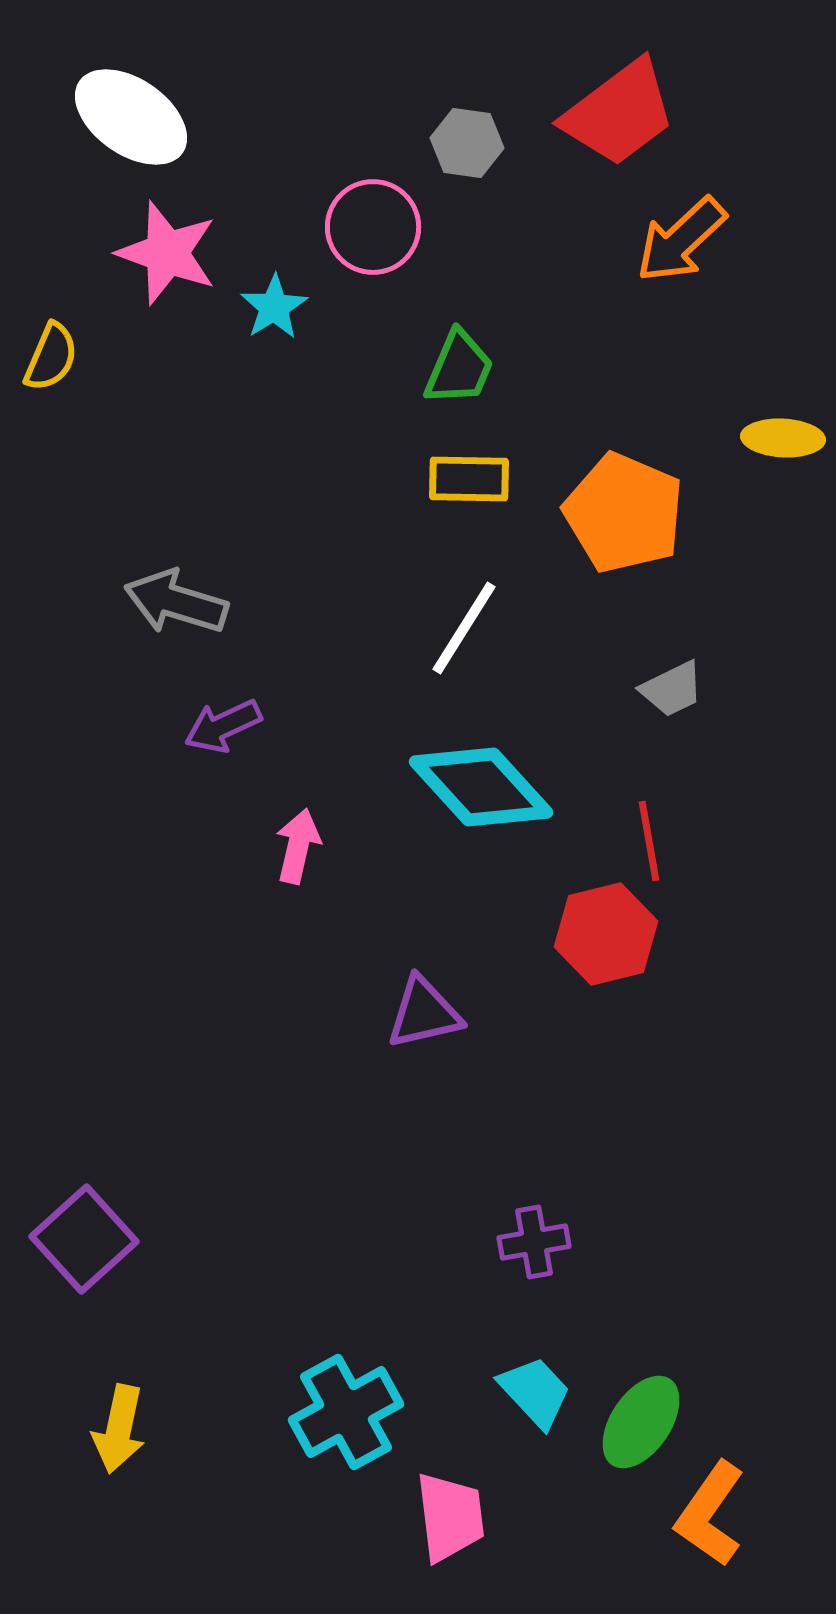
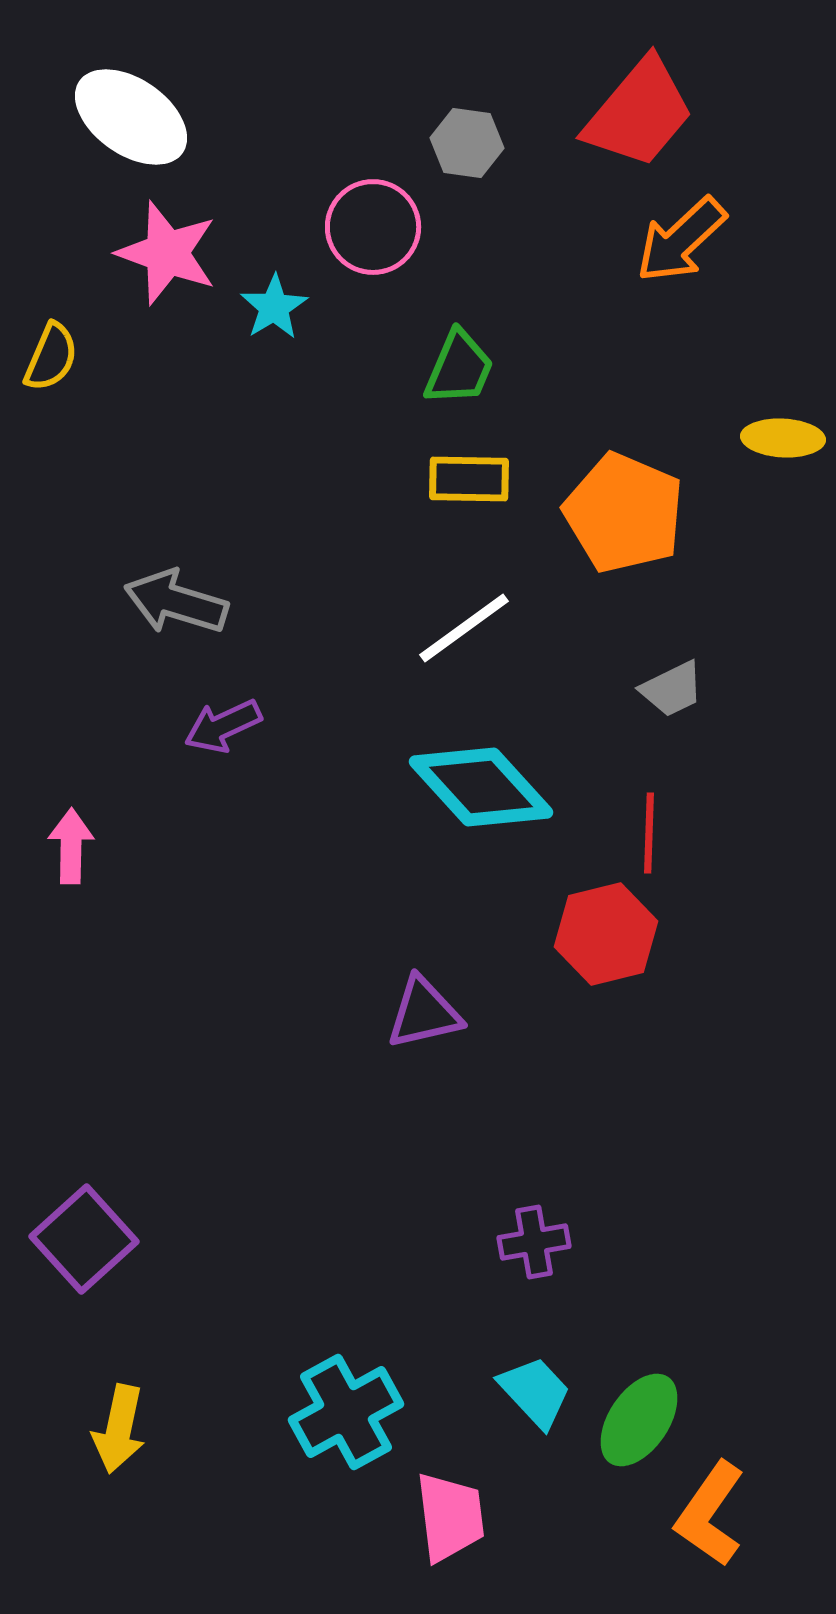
red trapezoid: moved 20 px right; rotated 13 degrees counterclockwise
white line: rotated 22 degrees clockwise
red line: moved 8 px up; rotated 12 degrees clockwise
pink arrow: moved 227 px left; rotated 12 degrees counterclockwise
green ellipse: moved 2 px left, 2 px up
